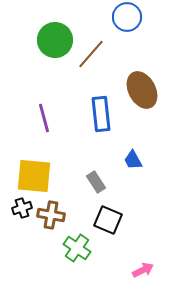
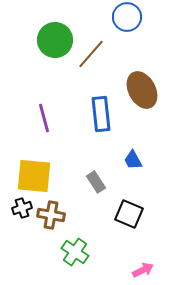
black square: moved 21 px right, 6 px up
green cross: moved 2 px left, 4 px down
